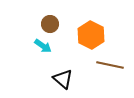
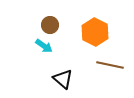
brown circle: moved 1 px down
orange hexagon: moved 4 px right, 3 px up
cyan arrow: moved 1 px right
